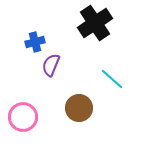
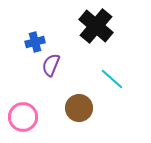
black cross: moved 1 px right, 3 px down; rotated 16 degrees counterclockwise
